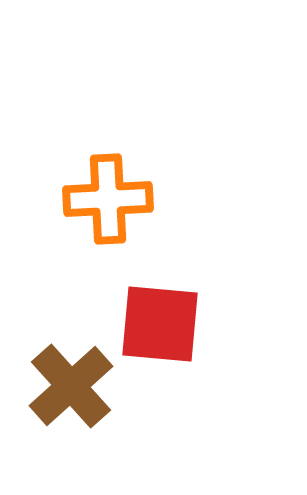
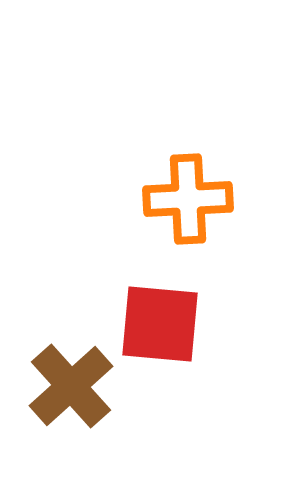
orange cross: moved 80 px right
